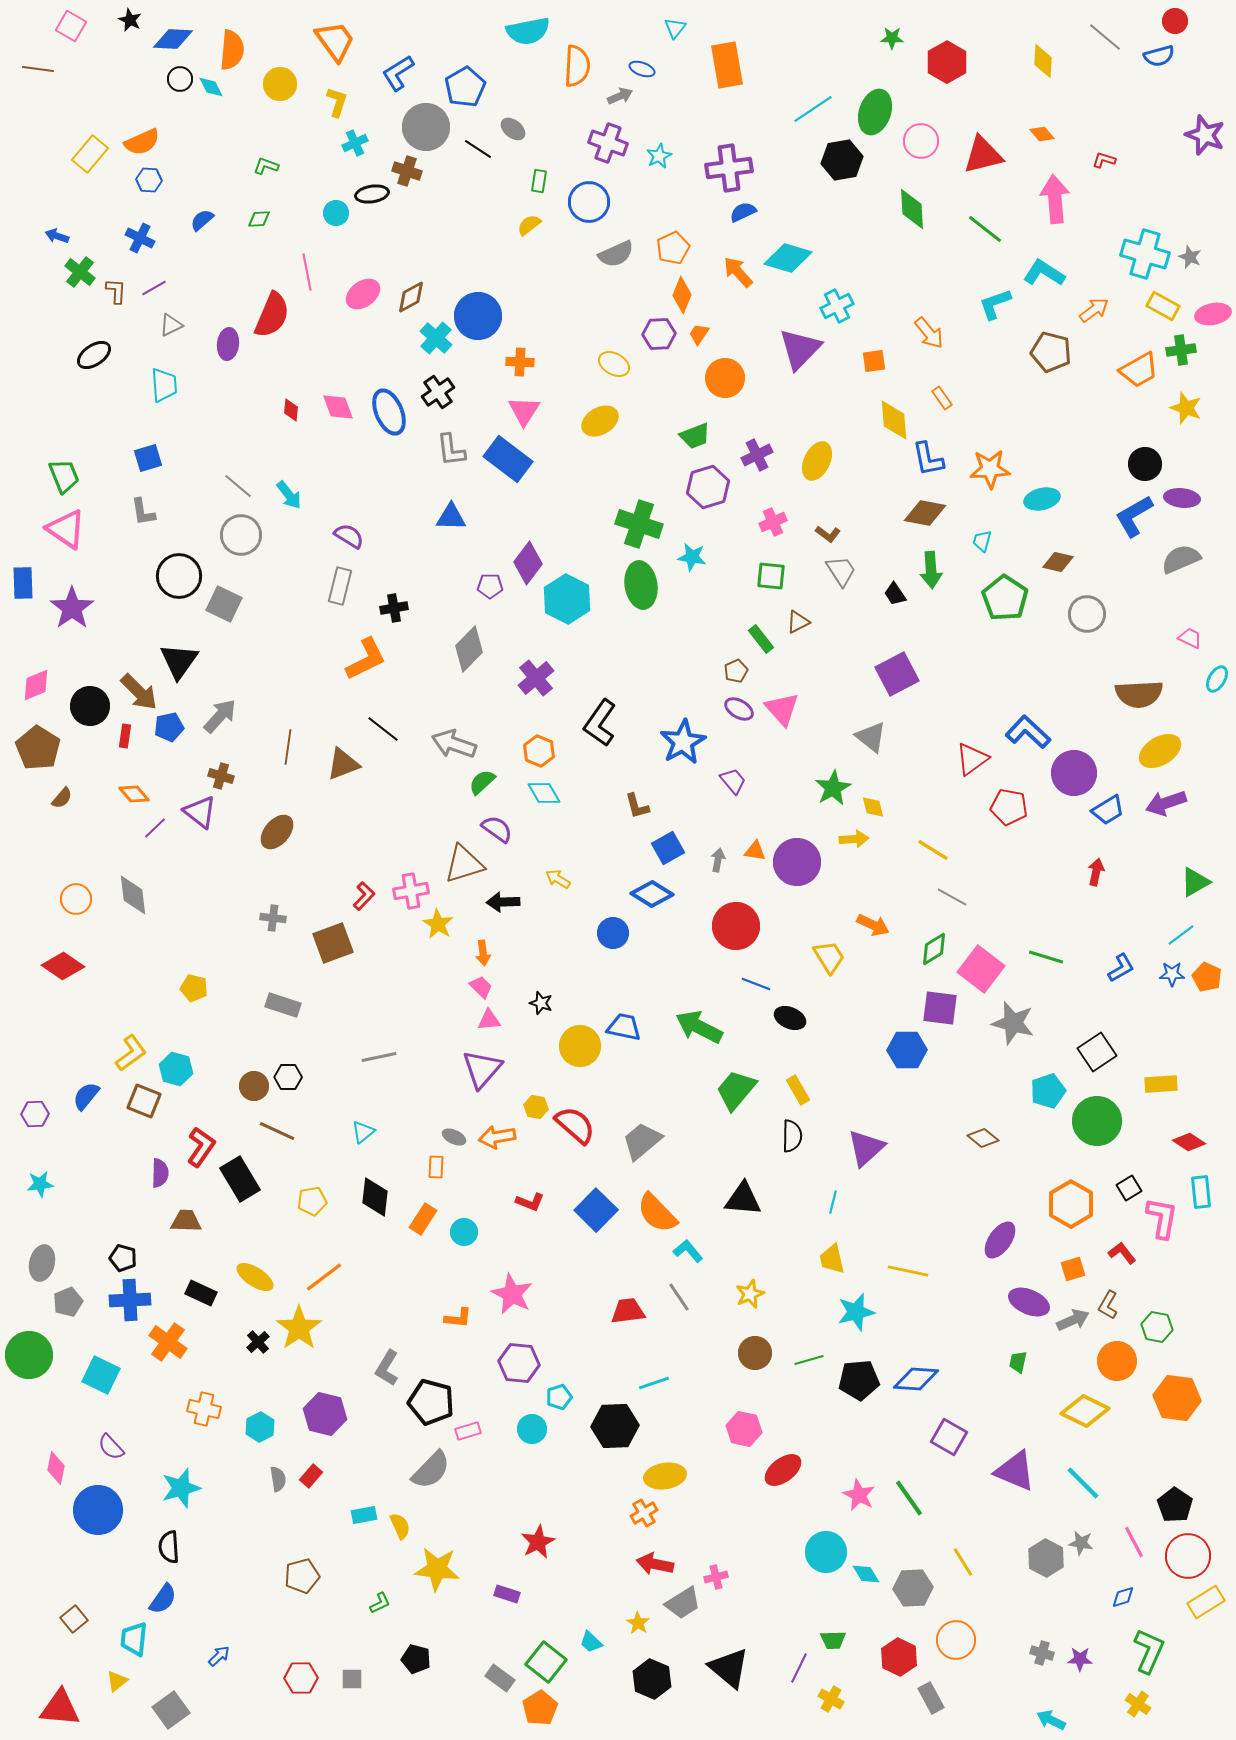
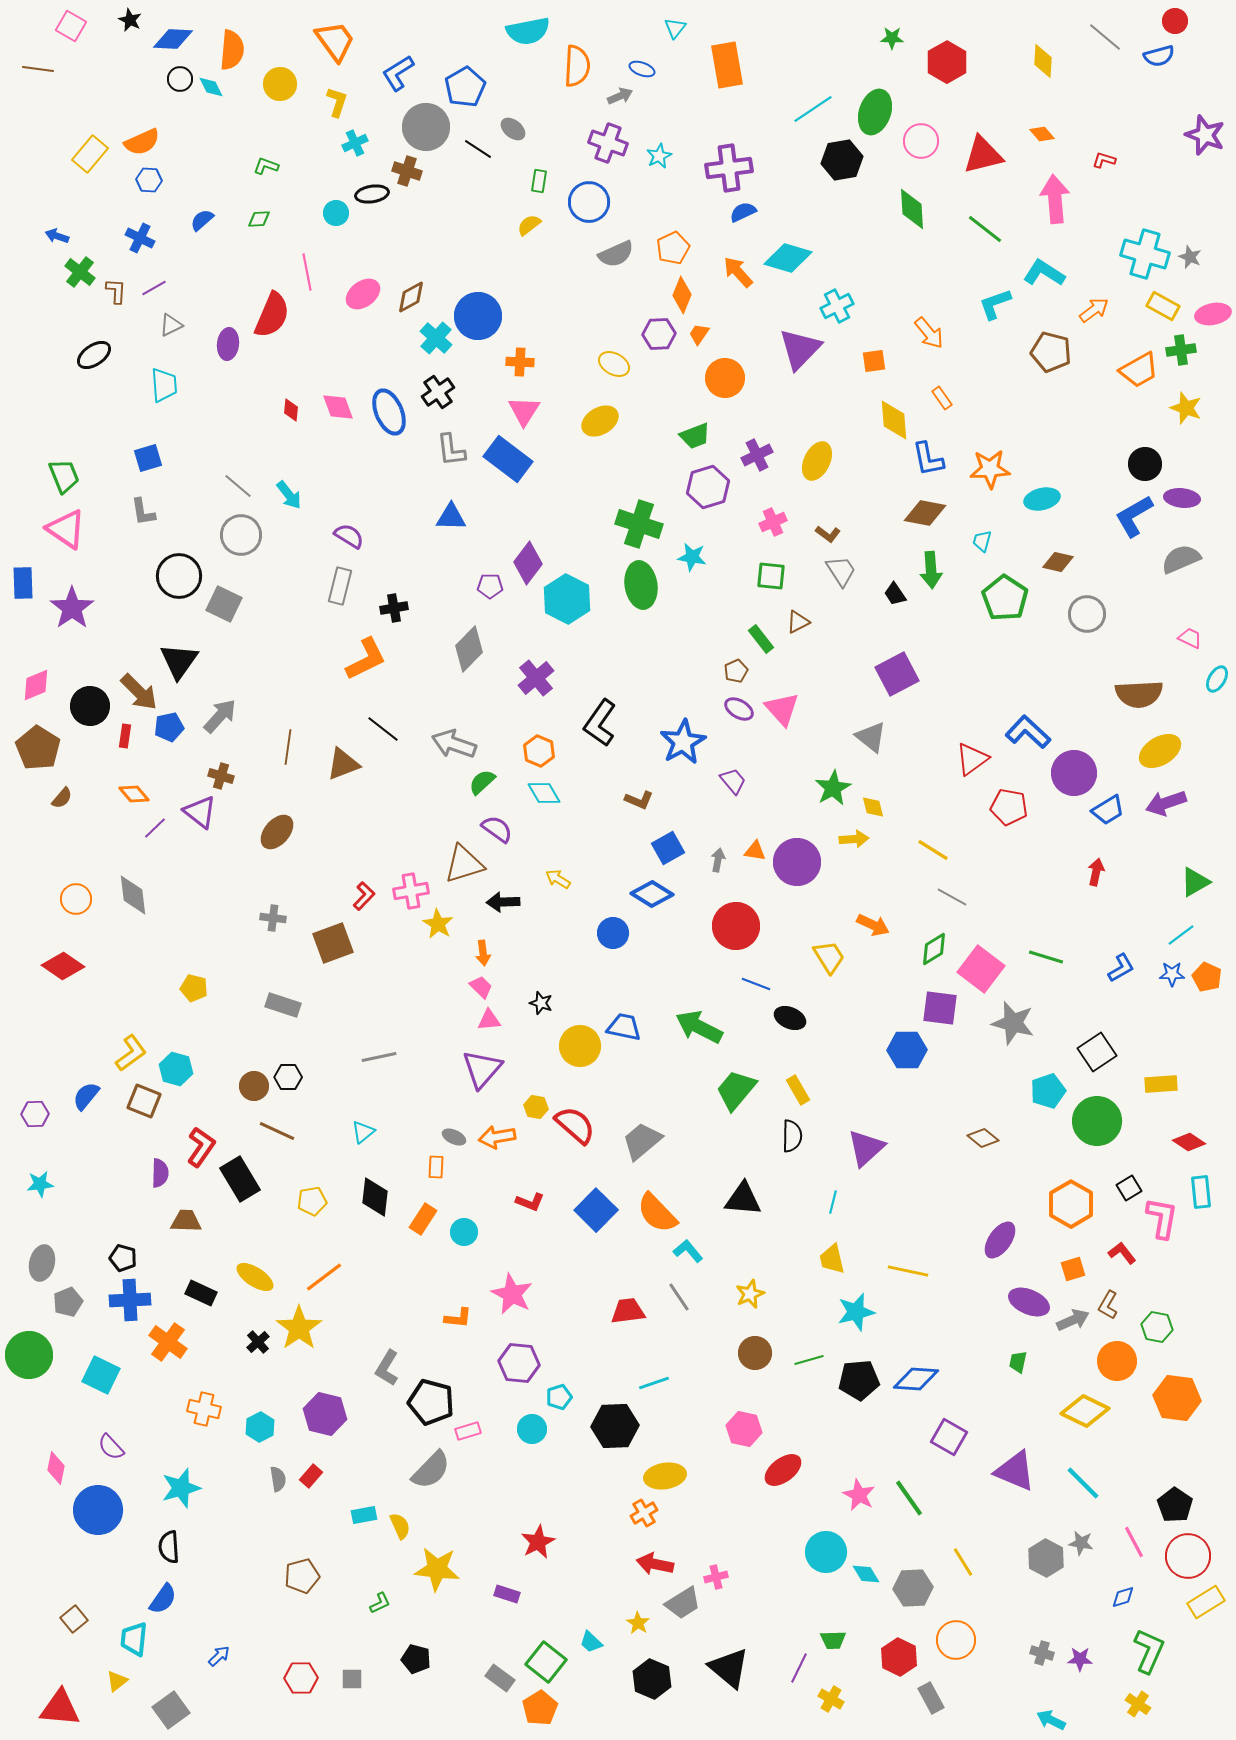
brown L-shape at (637, 806): moved 2 px right, 6 px up; rotated 52 degrees counterclockwise
